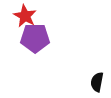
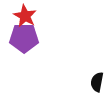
purple pentagon: moved 11 px left
